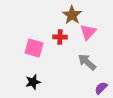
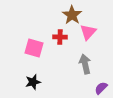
gray arrow: moved 2 px left, 2 px down; rotated 36 degrees clockwise
